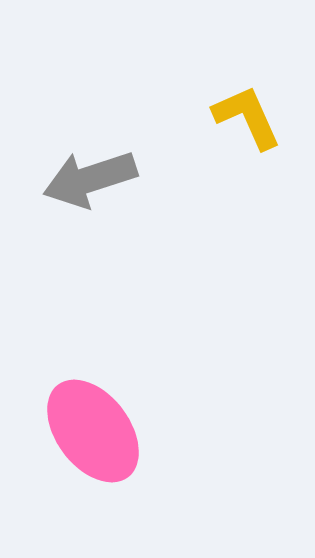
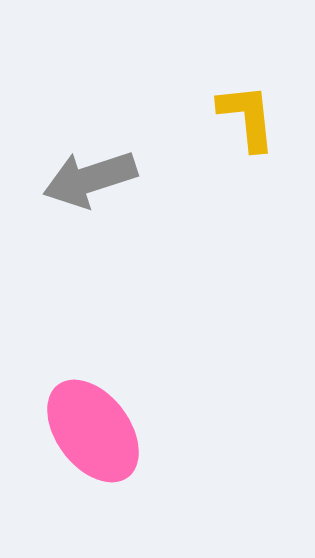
yellow L-shape: rotated 18 degrees clockwise
